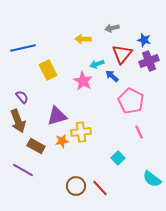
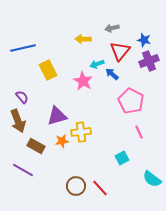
red triangle: moved 2 px left, 3 px up
blue arrow: moved 2 px up
cyan square: moved 4 px right; rotated 16 degrees clockwise
